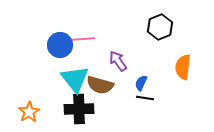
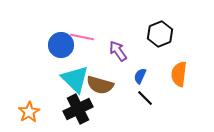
black hexagon: moved 7 px down
pink line: moved 1 px left, 2 px up; rotated 15 degrees clockwise
blue circle: moved 1 px right
purple arrow: moved 10 px up
orange semicircle: moved 4 px left, 7 px down
cyan triangle: rotated 8 degrees counterclockwise
blue semicircle: moved 1 px left, 7 px up
black line: rotated 36 degrees clockwise
black cross: moved 1 px left; rotated 24 degrees counterclockwise
